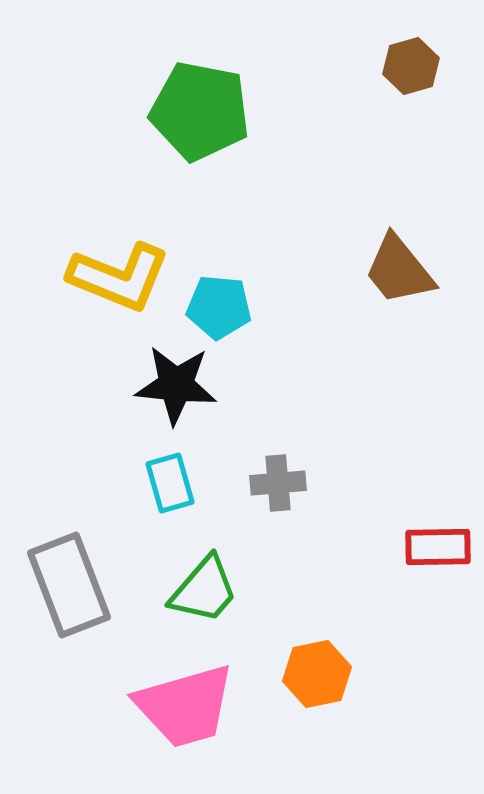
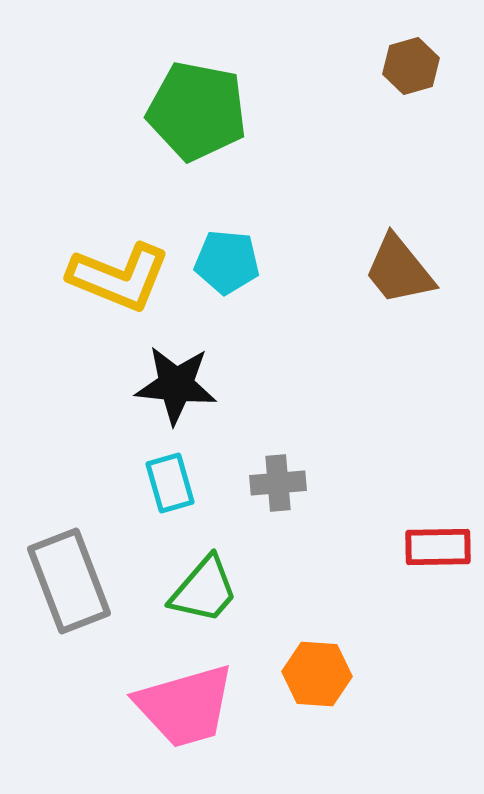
green pentagon: moved 3 px left
cyan pentagon: moved 8 px right, 45 px up
gray rectangle: moved 4 px up
orange hexagon: rotated 16 degrees clockwise
